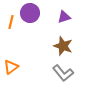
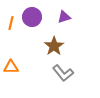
purple circle: moved 2 px right, 4 px down
orange line: moved 1 px down
brown star: moved 9 px left; rotated 18 degrees clockwise
orange triangle: rotated 35 degrees clockwise
